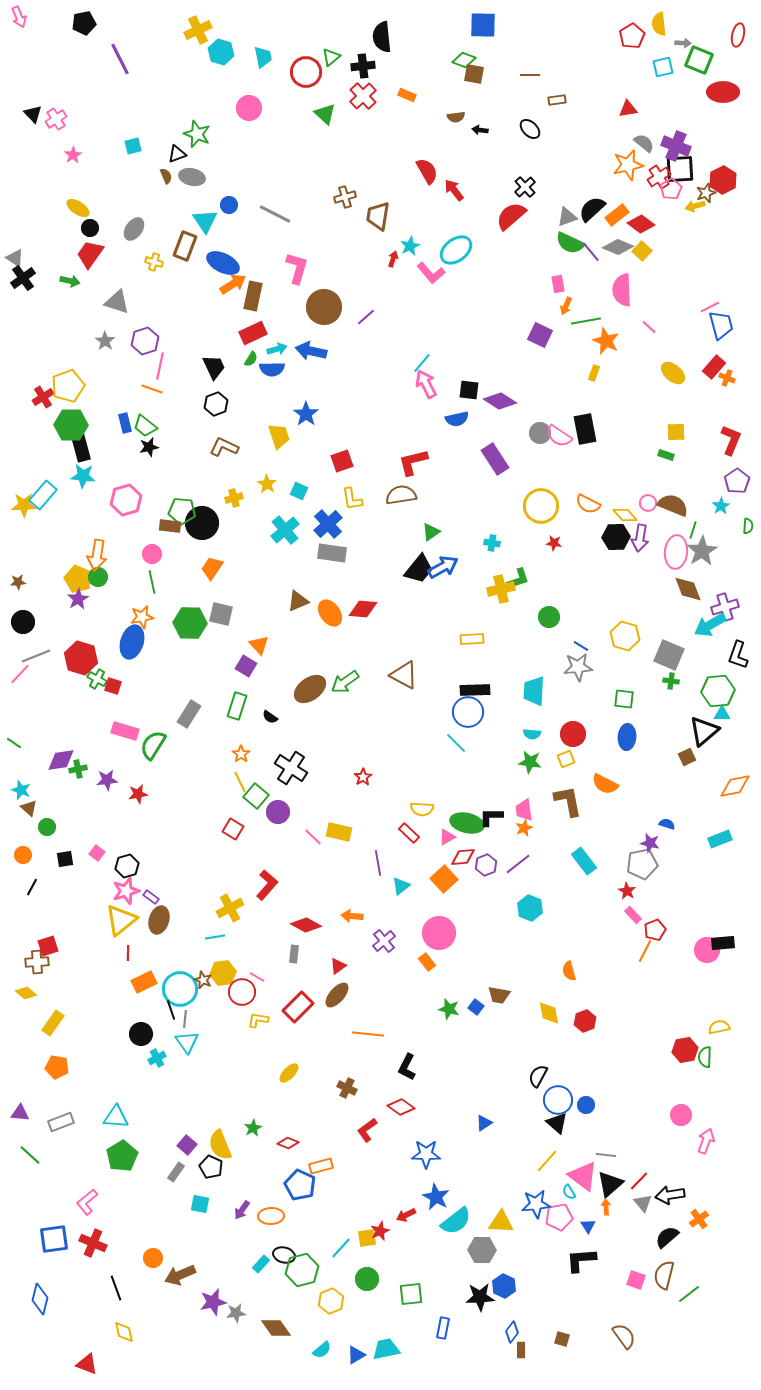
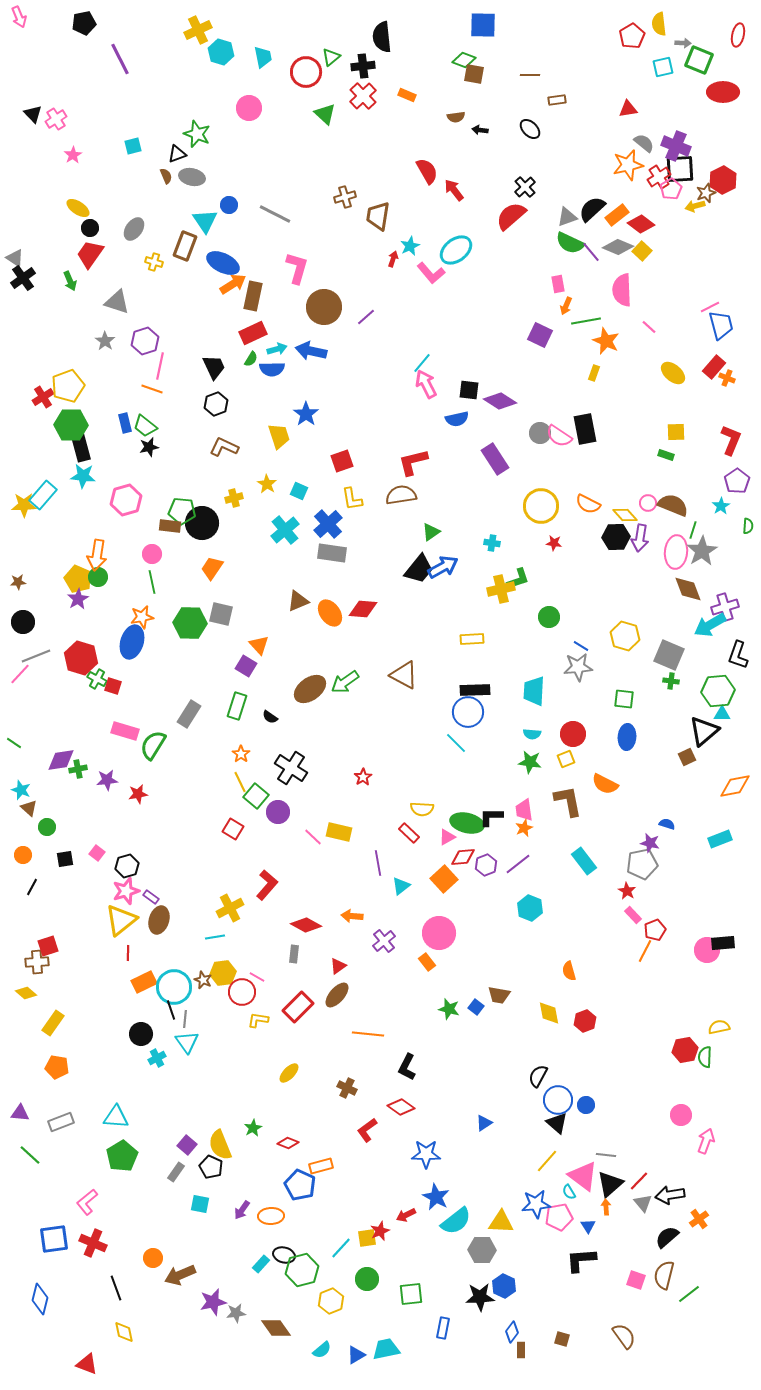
green arrow at (70, 281): rotated 54 degrees clockwise
cyan circle at (180, 989): moved 6 px left, 2 px up
